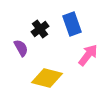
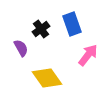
black cross: moved 1 px right
yellow diamond: rotated 40 degrees clockwise
